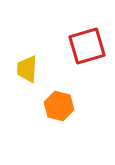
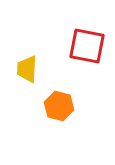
red square: rotated 27 degrees clockwise
